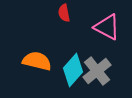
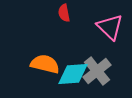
pink triangle: moved 3 px right; rotated 16 degrees clockwise
orange semicircle: moved 8 px right, 3 px down
cyan diamond: moved 4 px down; rotated 44 degrees clockwise
